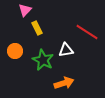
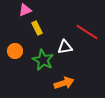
pink triangle: rotated 24 degrees clockwise
white triangle: moved 1 px left, 3 px up
